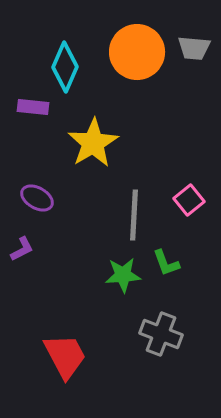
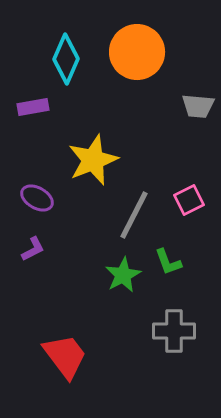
gray trapezoid: moved 4 px right, 58 px down
cyan diamond: moved 1 px right, 8 px up
purple rectangle: rotated 16 degrees counterclockwise
yellow star: moved 17 px down; rotated 9 degrees clockwise
pink square: rotated 12 degrees clockwise
gray line: rotated 24 degrees clockwise
purple L-shape: moved 11 px right
green L-shape: moved 2 px right, 1 px up
green star: rotated 24 degrees counterclockwise
gray cross: moved 13 px right, 3 px up; rotated 21 degrees counterclockwise
red trapezoid: rotated 9 degrees counterclockwise
